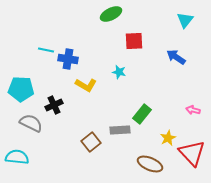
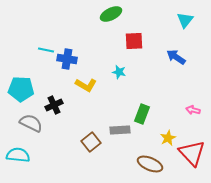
blue cross: moved 1 px left
green rectangle: rotated 18 degrees counterclockwise
cyan semicircle: moved 1 px right, 2 px up
